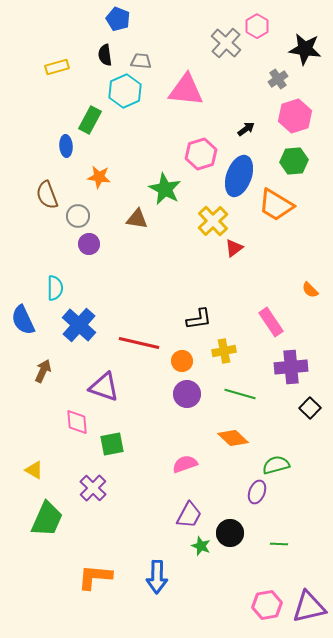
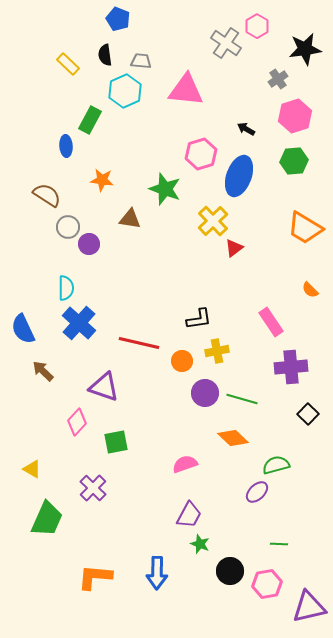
gray cross at (226, 43): rotated 8 degrees counterclockwise
black star at (305, 49): rotated 16 degrees counterclockwise
yellow rectangle at (57, 67): moved 11 px right, 3 px up; rotated 60 degrees clockwise
black arrow at (246, 129): rotated 114 degrees counterclockwise
orange star at (99, 177): moved 3 px right, 3 px down
green star at (165, 189): rotated 8 degrees counterclockwise
brown semicircle at (47, 195): rotated 144 degrees clockwise
orange trapezoid at (276, 205): moved 29 px right, 23 px down
gray circle at (78, 216): moved 10 px left, 11 px down
brown triangle at (137, 219): moved 7 px left
cyan semicircle at (55, 288): moved 11 px right
blue semicircle at (23, 320): moved 9 px down
blue cross at (79, 325): moved 2 px up
yellow cross at (224, 351): moved 7 px left
brown arrow at (43, 371): rotated 70 degrees counterclockwise
purple circle at (187, 394): moved 18 px right, 1 px up
green line at (240, 394): moved 2 px right, 5 px down
black square at (310, 408): moved 2 px left, 6 px down
pink diamond at (77, 422): rotated 48 degrees clockwise
green square at (112, 444): moved 4 px right, 2 px up
yellow triangle at (34, 470): moved 2 px left, 1 px up
purple ellipse at (257, 492): rotated 25 degrees clockwise
black circle at (230, 533): moved 38 px down
green star at (201, 546): moved 1 px left, 2 px up
blue arrow at (157, 577): moved 4 px up
pink hexagon at (267, 605): moved 21 px up
